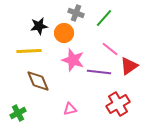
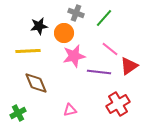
yellow line: moved 1 px left
pink star: moved 1 px right, 4 px up; rotated 30 degrees counterclockwise
brown diamond: moved 2 px left, 2 px down
pink triangle: moved 1 px down
